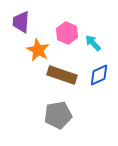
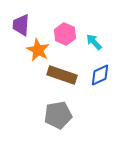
purple trapezoid: moved 3 px down
pink hexagon: moved 2 px left, 1 px down
cyan arrow: moved 1 px right, 1 px up
blue diamond: moved 1 px right
